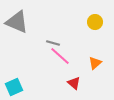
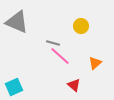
yellow circle: moved 14 px left, 4 px down
red triangle: moved 2 px down
